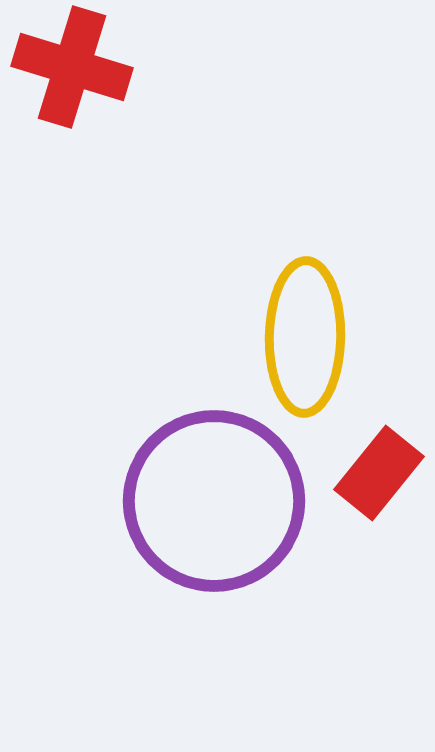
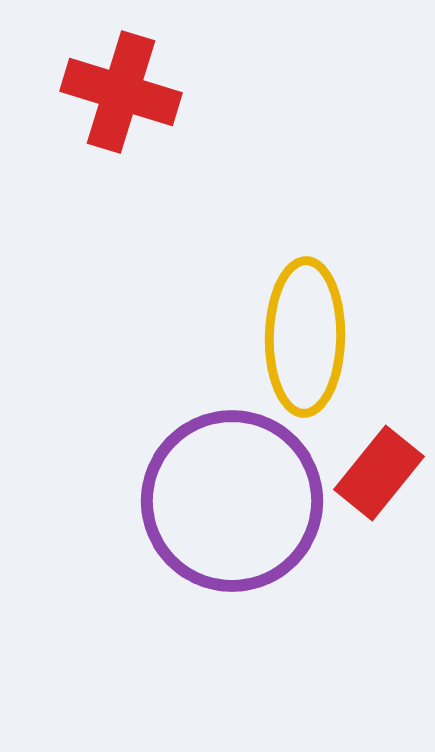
red cross: moved 49 px right, 25 px down
purple circle: moved 18 px right
